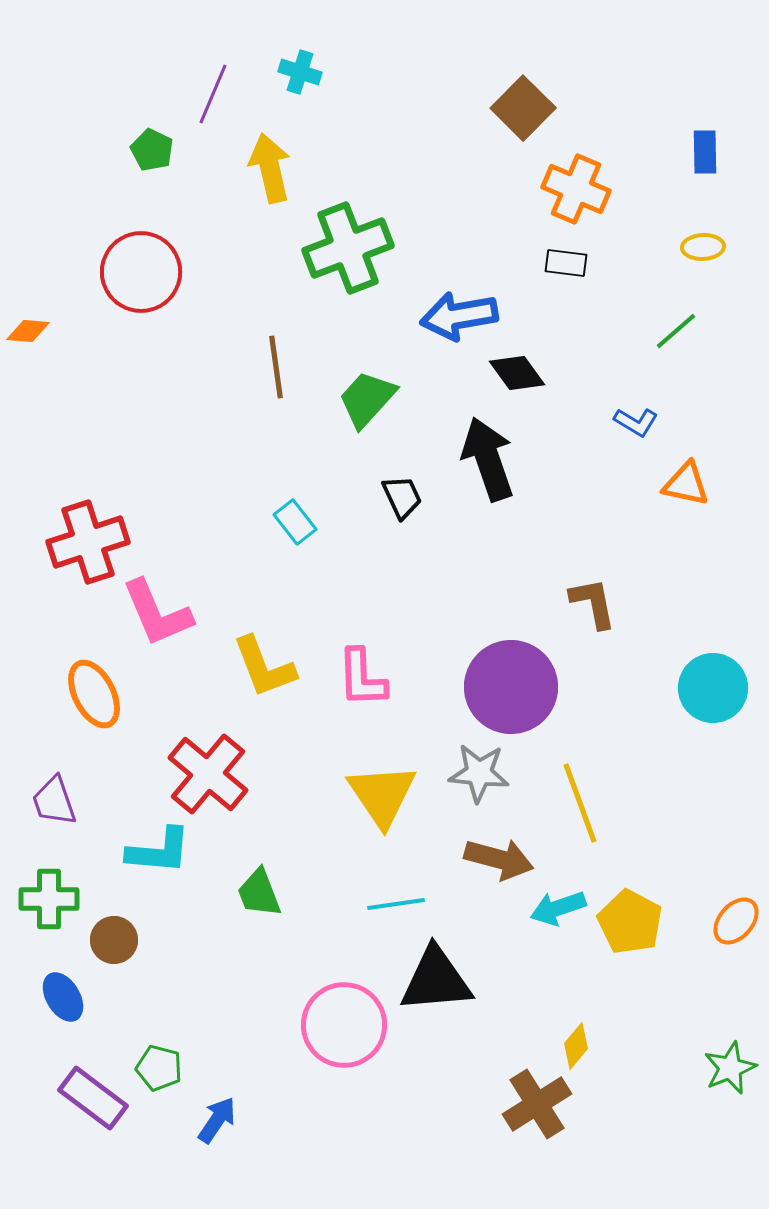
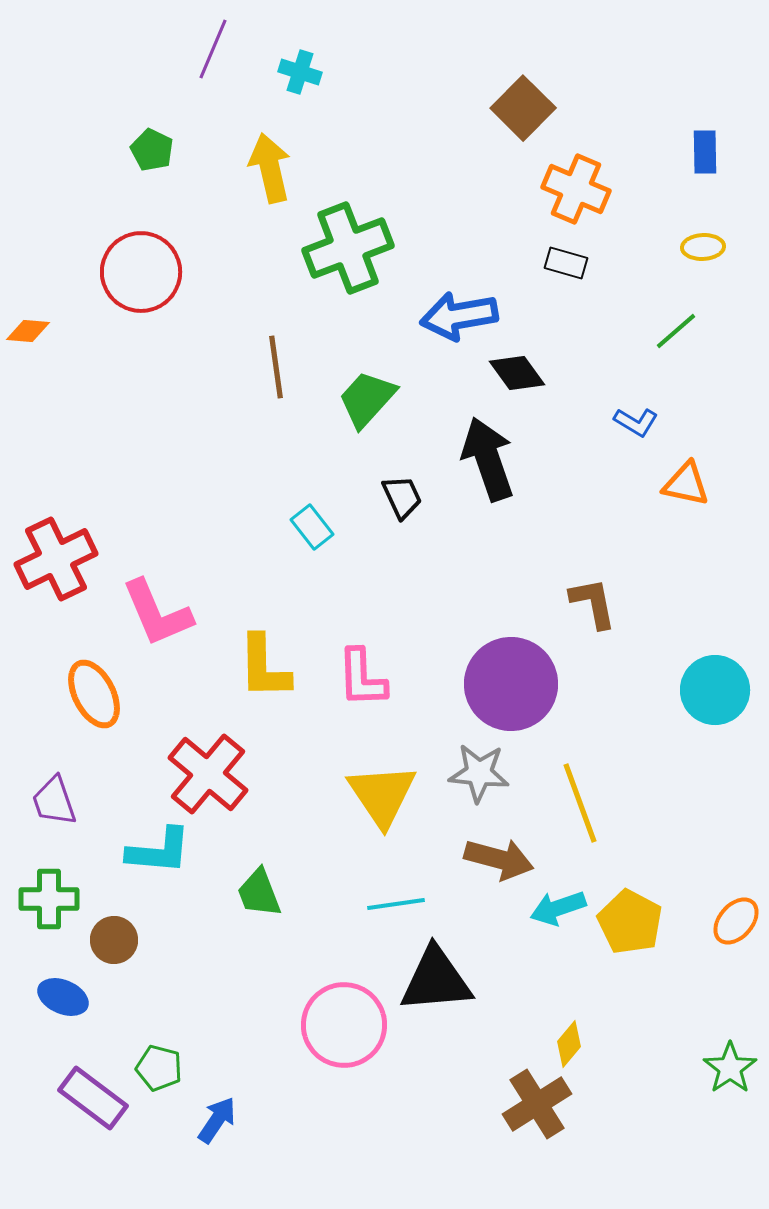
purple line at (213, 94): moved 45 px up
black rectangle at (566, 263): rotated 9 degrees clockwise
cyan rectangle at (295, 522): moved 17 px right, 5 px down
red cross at (88, 542): moved 32 px left, 17 px down; rotated 8 degrees counterclockwise
yellow L-shape at (264, 667): rotated 20 degrees clockwise
purple circle at (511, 687): moved 3 px up
cyan circle at (713, 688): moved 2 px right, 2 px down
blue ellipse at (63, 997): rotated 36 degrees counterclockwise
yellow diamond at (576, 1046): moved 7 px left, 2 px up
green star at (730, 1068): rotated 12 degrees counterclockwise
